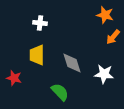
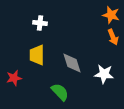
orange star: moved 6 px right
orange arrow: rotated 63 degrees counterclockwise
red star: rotated 28 degrees counterclockwise
